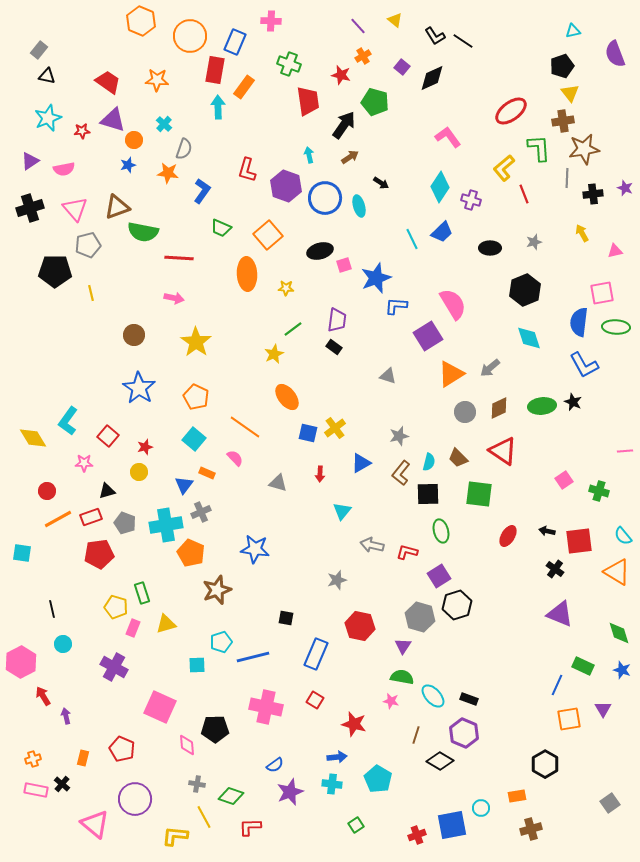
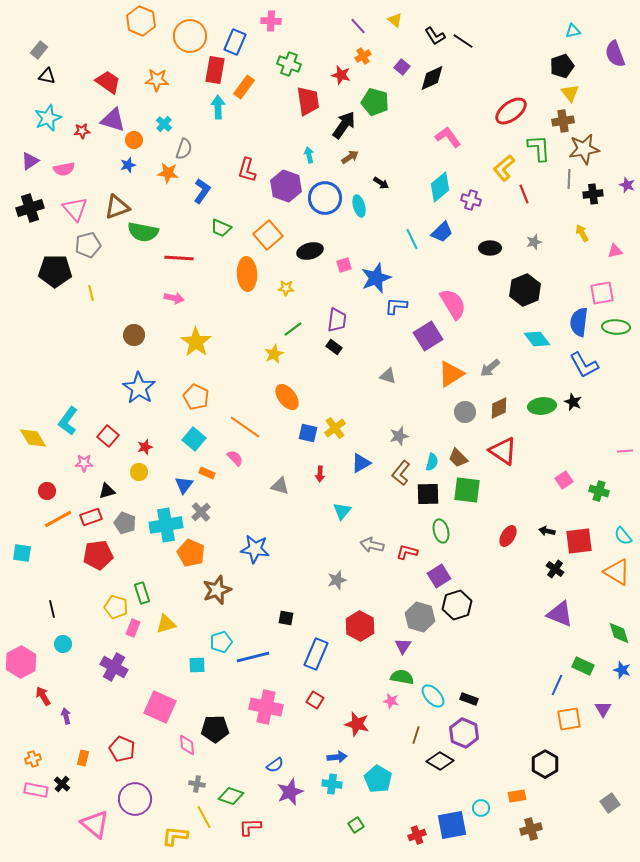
gray line at (567, 178): moved 2 px right, 1 px down
cyan diamond at (440, 187): rotated 16 degrees clockwise
purple star at (625, 188): moved 2 px right, 3 px up
black ellipse at (320, 251): moved 10 px left
cyan diamond at (529, 338): moved 8 px right, 1 px down; rotated 20 degrees counterclockwise
cyan semicircle at (429, 462): moved 3 px right
gray triangle at (278, 483): moved 2 px right, 3 px down
green square at (479, 494): moved 12 px left, 4 px up
gray cross at (201, 512): rotated 18 degrees counterclockwise
red pentagon at (99, 554): moved 1 px left, 1 px down
red hexagon at (360, 626): rotated 16 degrees clockwise
red star at (354, 724): moved 3 px right
